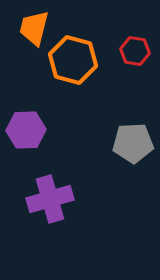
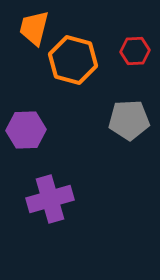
red hexagon: rotated 12 degrees counterclockwise
gray pentagon: moved 4 px left, 23 px up
